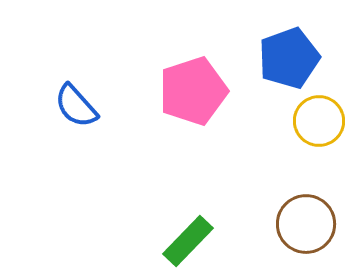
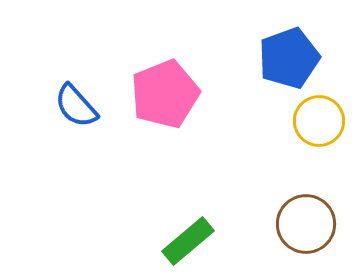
pink pentagon: moved 28 px left, 3 px down; rotated 4 degrees counterclockwise
green rectangle: rotated 6 degrees clockwise
